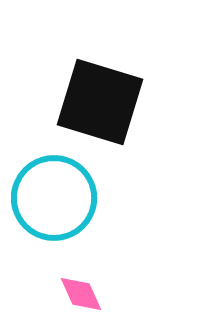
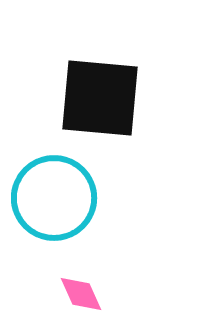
black square: moved 4 px up; rotated 12 degrees counterclockwise
